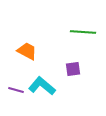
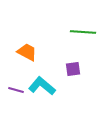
orange trapezoid: moved 1 px down
